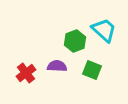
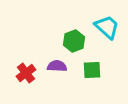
cyan trapezoid: moved 3 px right, 3 px up
green hexagon: moved 1 px left
green square: rotated 24 degrees counterclockwise
